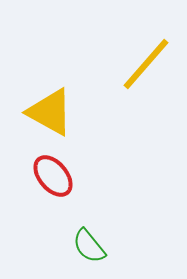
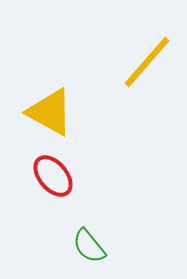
yellow line: moved 1 px right, 2 px up
